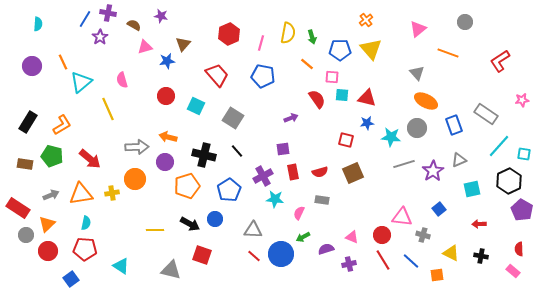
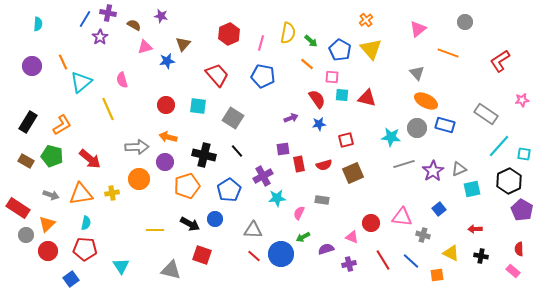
green arrow at (312, 37): moved 1 px left, 4 px down; rotated 32 degrees counterclockwise
blue pentagon at (340, 50): rotated 30 degrees clockwise
red circle at (166, 96): moved 9 px down
cyan square at (196, 106): moved 2 px right; rotated 18 degrees counterclockwise
blue star at (367, 123): moved 48 px left, 1 px down
blue rectangle at (454, 125): moved 9 px left; rotated 54 degrees counterclockwise
red square at (346, 140): rotated 28 degrees counterclockwise
gray triangle at (459, 160): moved 9 px down
brown rectangle at (25, 164): moved 1 px right, 3 px up; rotated 21 degrees clockwise
red rectangle at (293, 172): moved 6 px right, 8 px up
red semicircle at (320, 172): moved 4 px right, 7 px up
orange circle at (135, 179): moved 4 px right
gray arrow at (51, 195): rotated 42 degrees clockwise
cyan star at (275, 199): moved 2 px right, 1 px up; rotated 12 degrees counterclockwise
red arrow at (479, 224): moved 4 px left, 5 px down
red circle at (382, 235): moved 11 px left, 12 px up
cyan triangle at (121, 266): rotated 24 degrees clockwise
